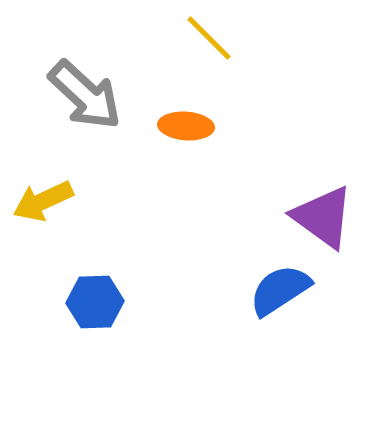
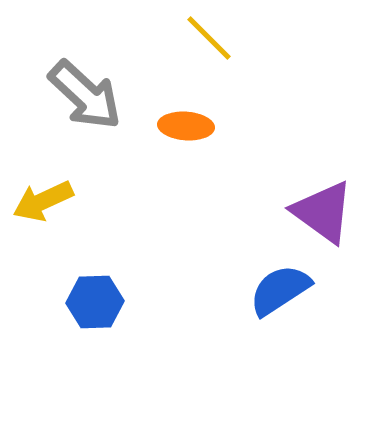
purple triangle: moved 5 px up
